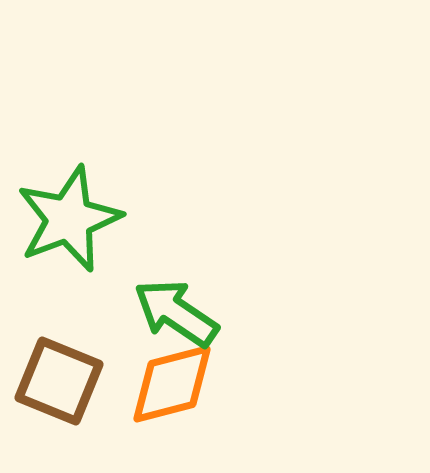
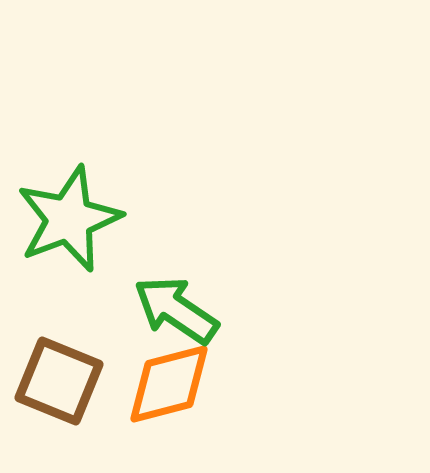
green arrow: moved 3 px up
orange diamond: moved 3 px left
